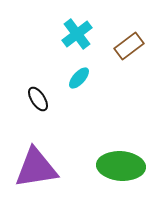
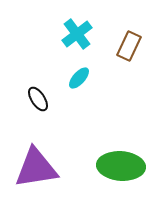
brown rectangle: rotated 28 degrees counterclockwise
